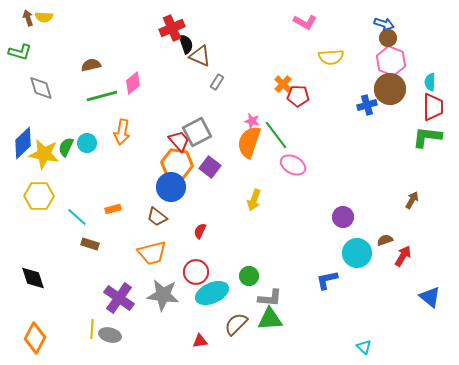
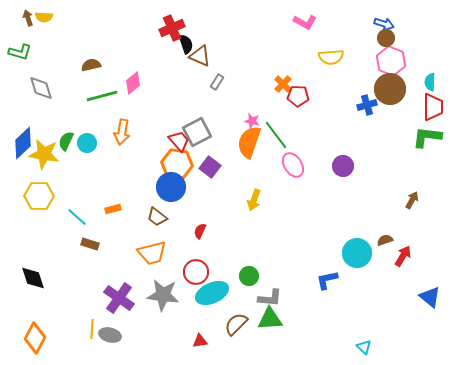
brown circle at (388, 38): moved 2 px left
green semicircle at (66, 147): moved 6 px up
pink ellipse at (293, 165): rotated 30 degrees clockwise
purple circle at (343, 217): moved 51 px up
